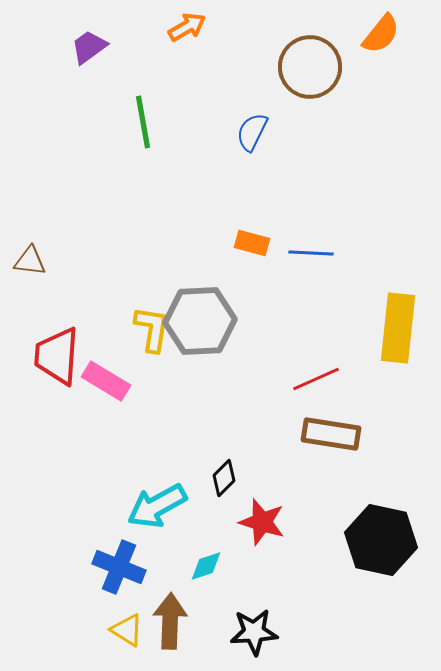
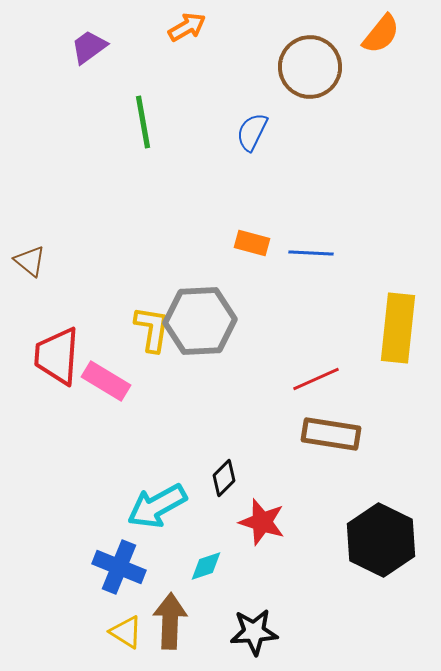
brown triangle: rotated 32 degrees clockwise
black hexagon: rotated 14 degrees clockwise
yellow triangle: moved 1 px left, 2 px down
